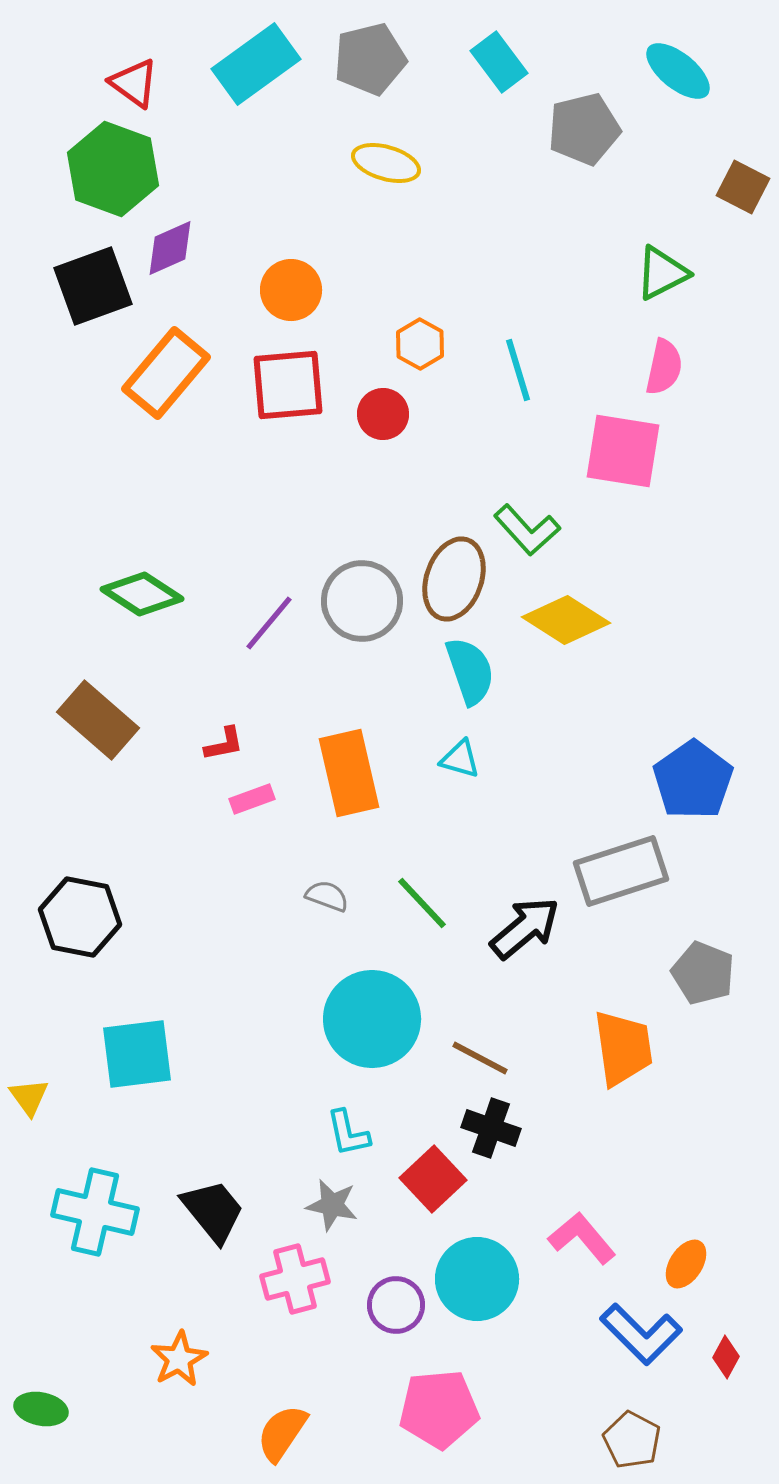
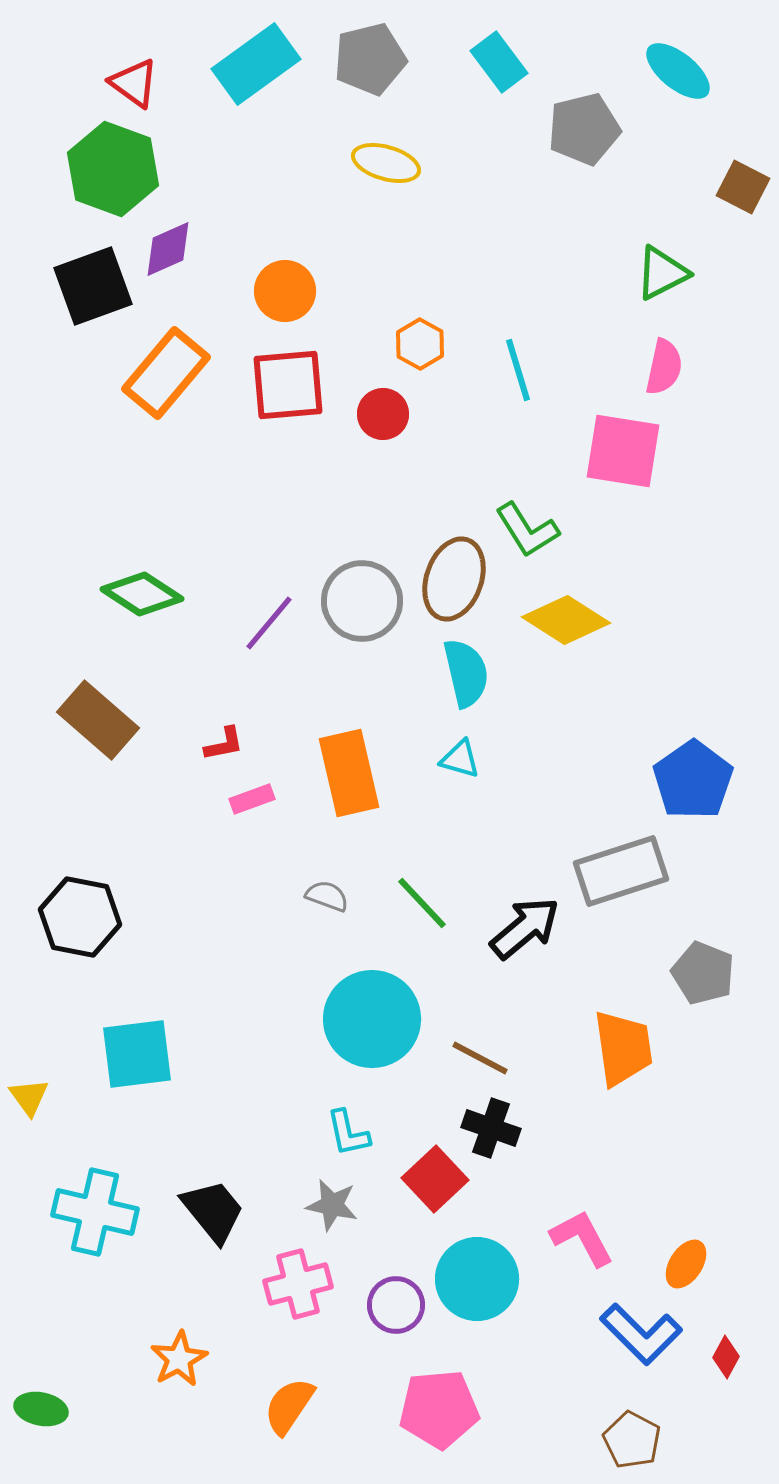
purple diamond at (170, 248): moved 2 px left, 1 px down
orange circle at (291, 290): moved 6 px left, 1 px down
green L-shape at (527, 530): rotated 10 degrees clockwise
cyan semicircle at (470, 671): moved 4 px left, 2 px down; rotated 6 degrees clockwise
red square at (433, 1179): moved 2 px right
pink L-shape at (582, 1238): rotated 12 degrees clockwise
pink cross at (295, 1279): moved 3 px right, 5 px down
orange semicircle at (282, 1433): moved 7 px right, 27 px up
